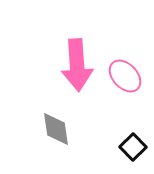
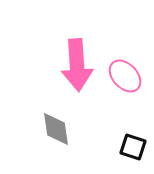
black square: rotated 28 degrees counterclockwise
